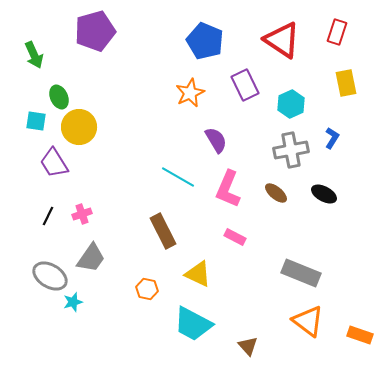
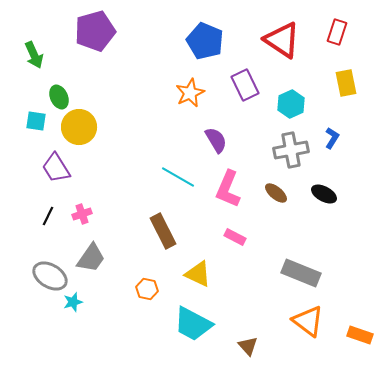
purple trapezoid: moved 2 px right, 5 px down
